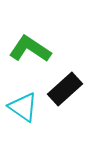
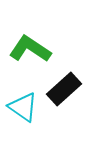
black rectangle: moved 1 px left
